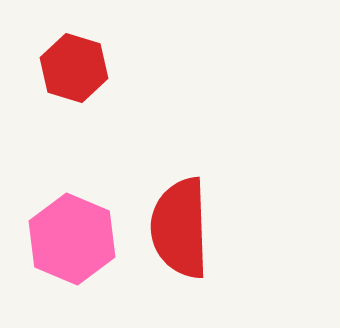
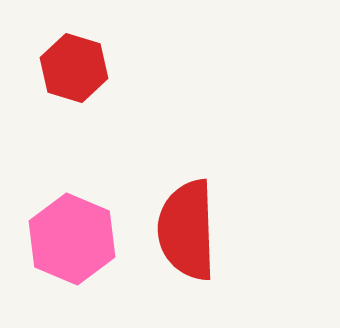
red semicircle: moved 7 px right, 2 px down
